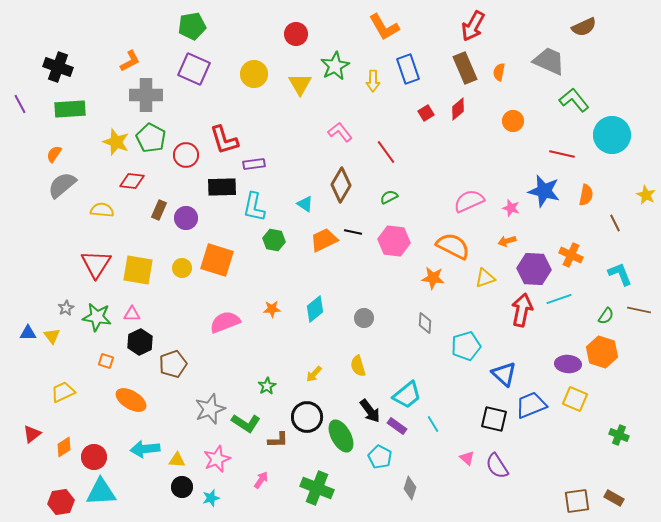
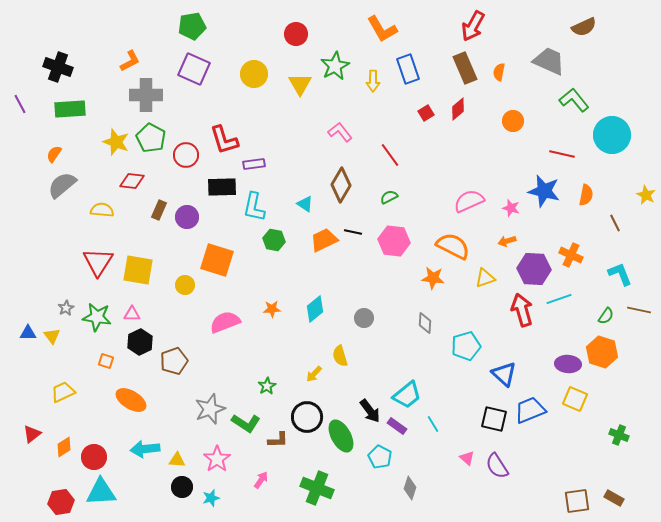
orange L-shape at (384, 27): moved 2 px left, 2 px down
red line at (386, 152): moved 4 px right, 3 px down
purple circle at (186, 218): moved 1 px right, 1 px up
red triangle at (96, 264): moved 2 px right, 2 px up
yellow circle at (182, 268): moved 3 px right, 17 px down
red arrow at (522, 310): rotated 28 degrees counterclockwise
brown pentagon at (173, 364): moved 1 px right, 3 px up
yellow semicircle at (358, 366): moved 18 px left, 10 px up
blue trapezoid at (531, 405): moved 1 px left, 5 px down
pink star at (217, 459): rotated 12 degrees counterclockwise
